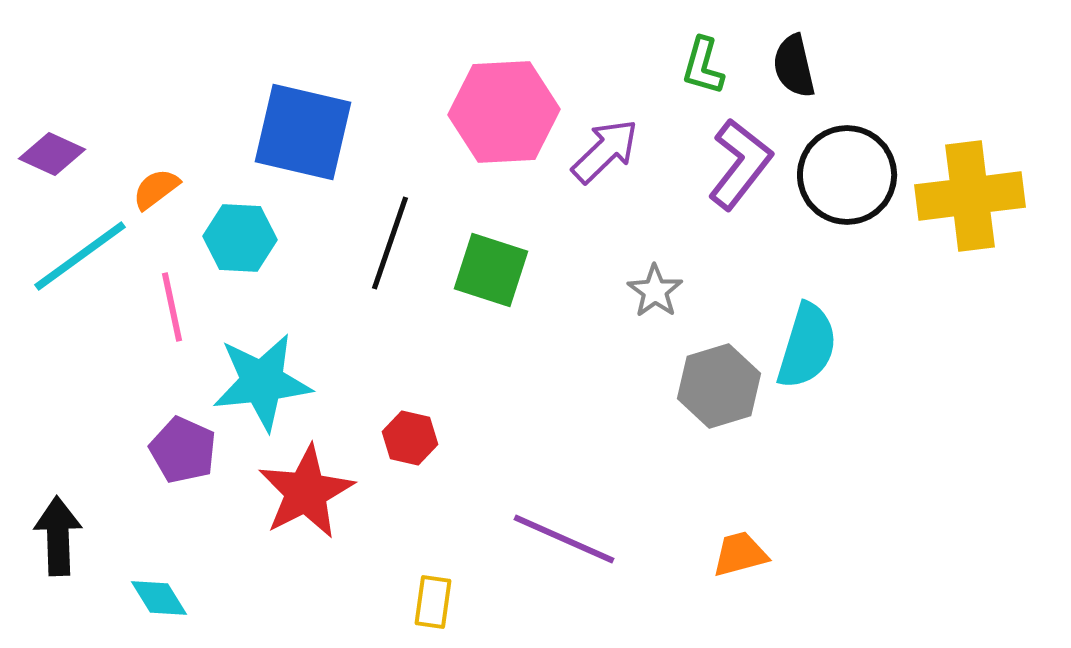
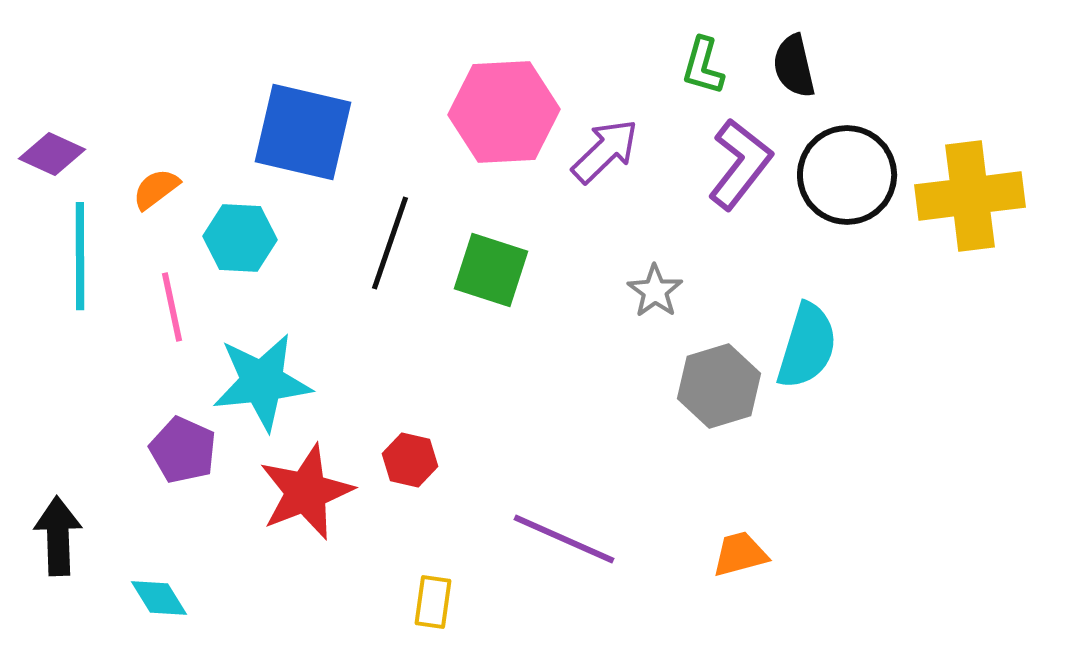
cyan line: rotated 54 degrees counterclockwise
red hexagon: moved 22 px down
red star: rotated 6 degrees clockwise
